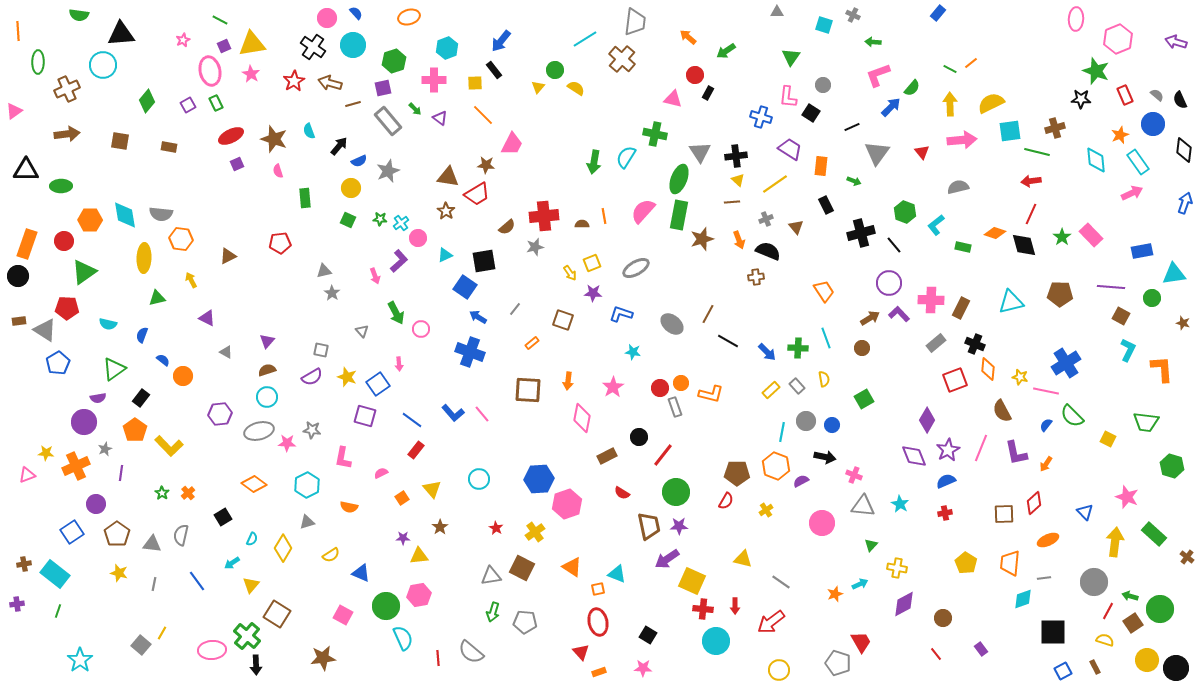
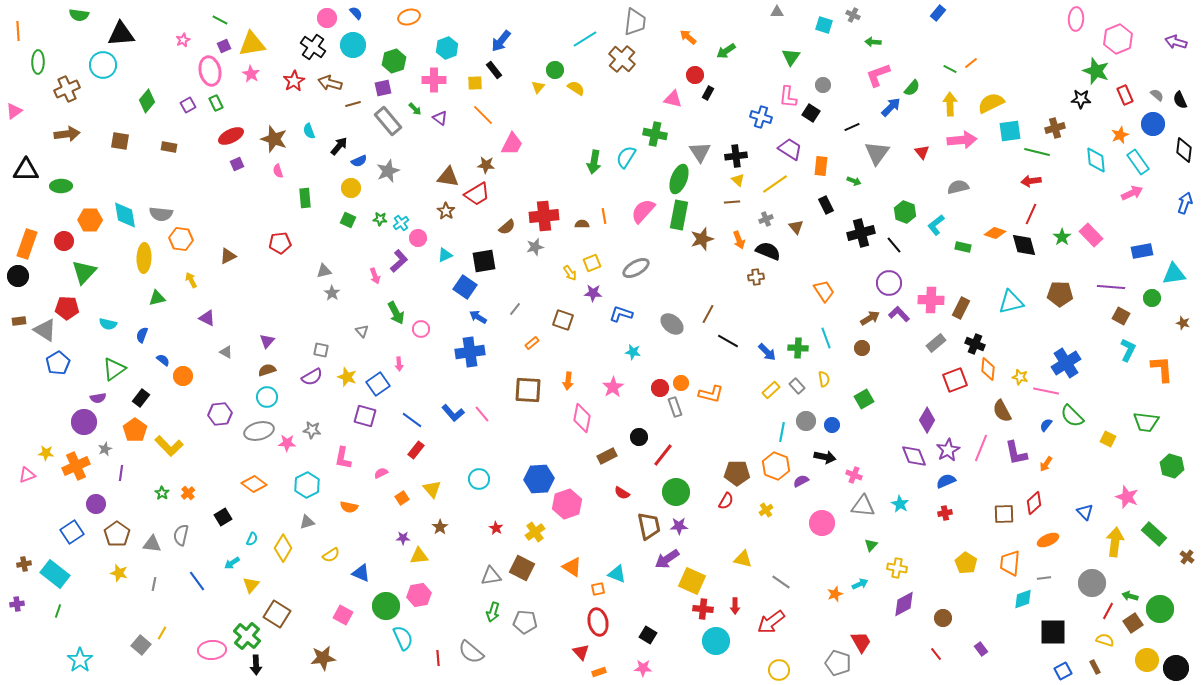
green triangle at (84, 272): rotated 12 degrees counterclockwise
blue cross at (470, 352): rotated 28 degrees counterclockwise
gray circle at (1094, 582): moved 2 px left, 1 px down
